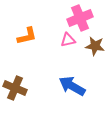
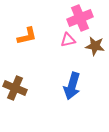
blue arrow: rotated 104 degrees counterclockwise
